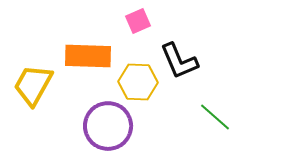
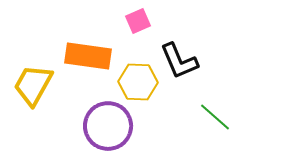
orange rectangle: rotated 6 degrees clockwise
